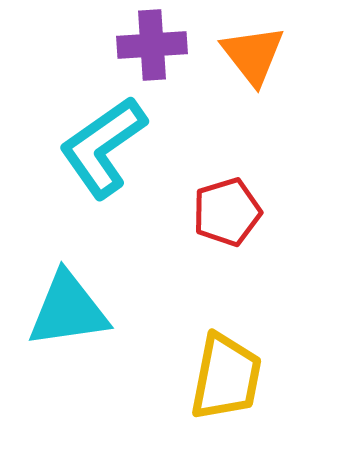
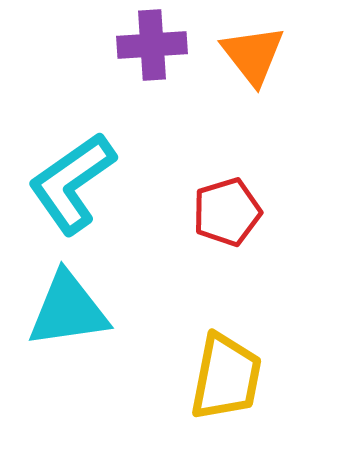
cyan L-shape: moved 31 px left, 36 px down
